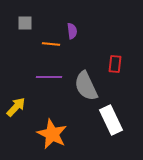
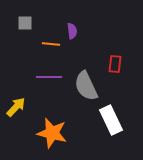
orange star: moved 1 px up; rotated 12 degrees counterclockwise
